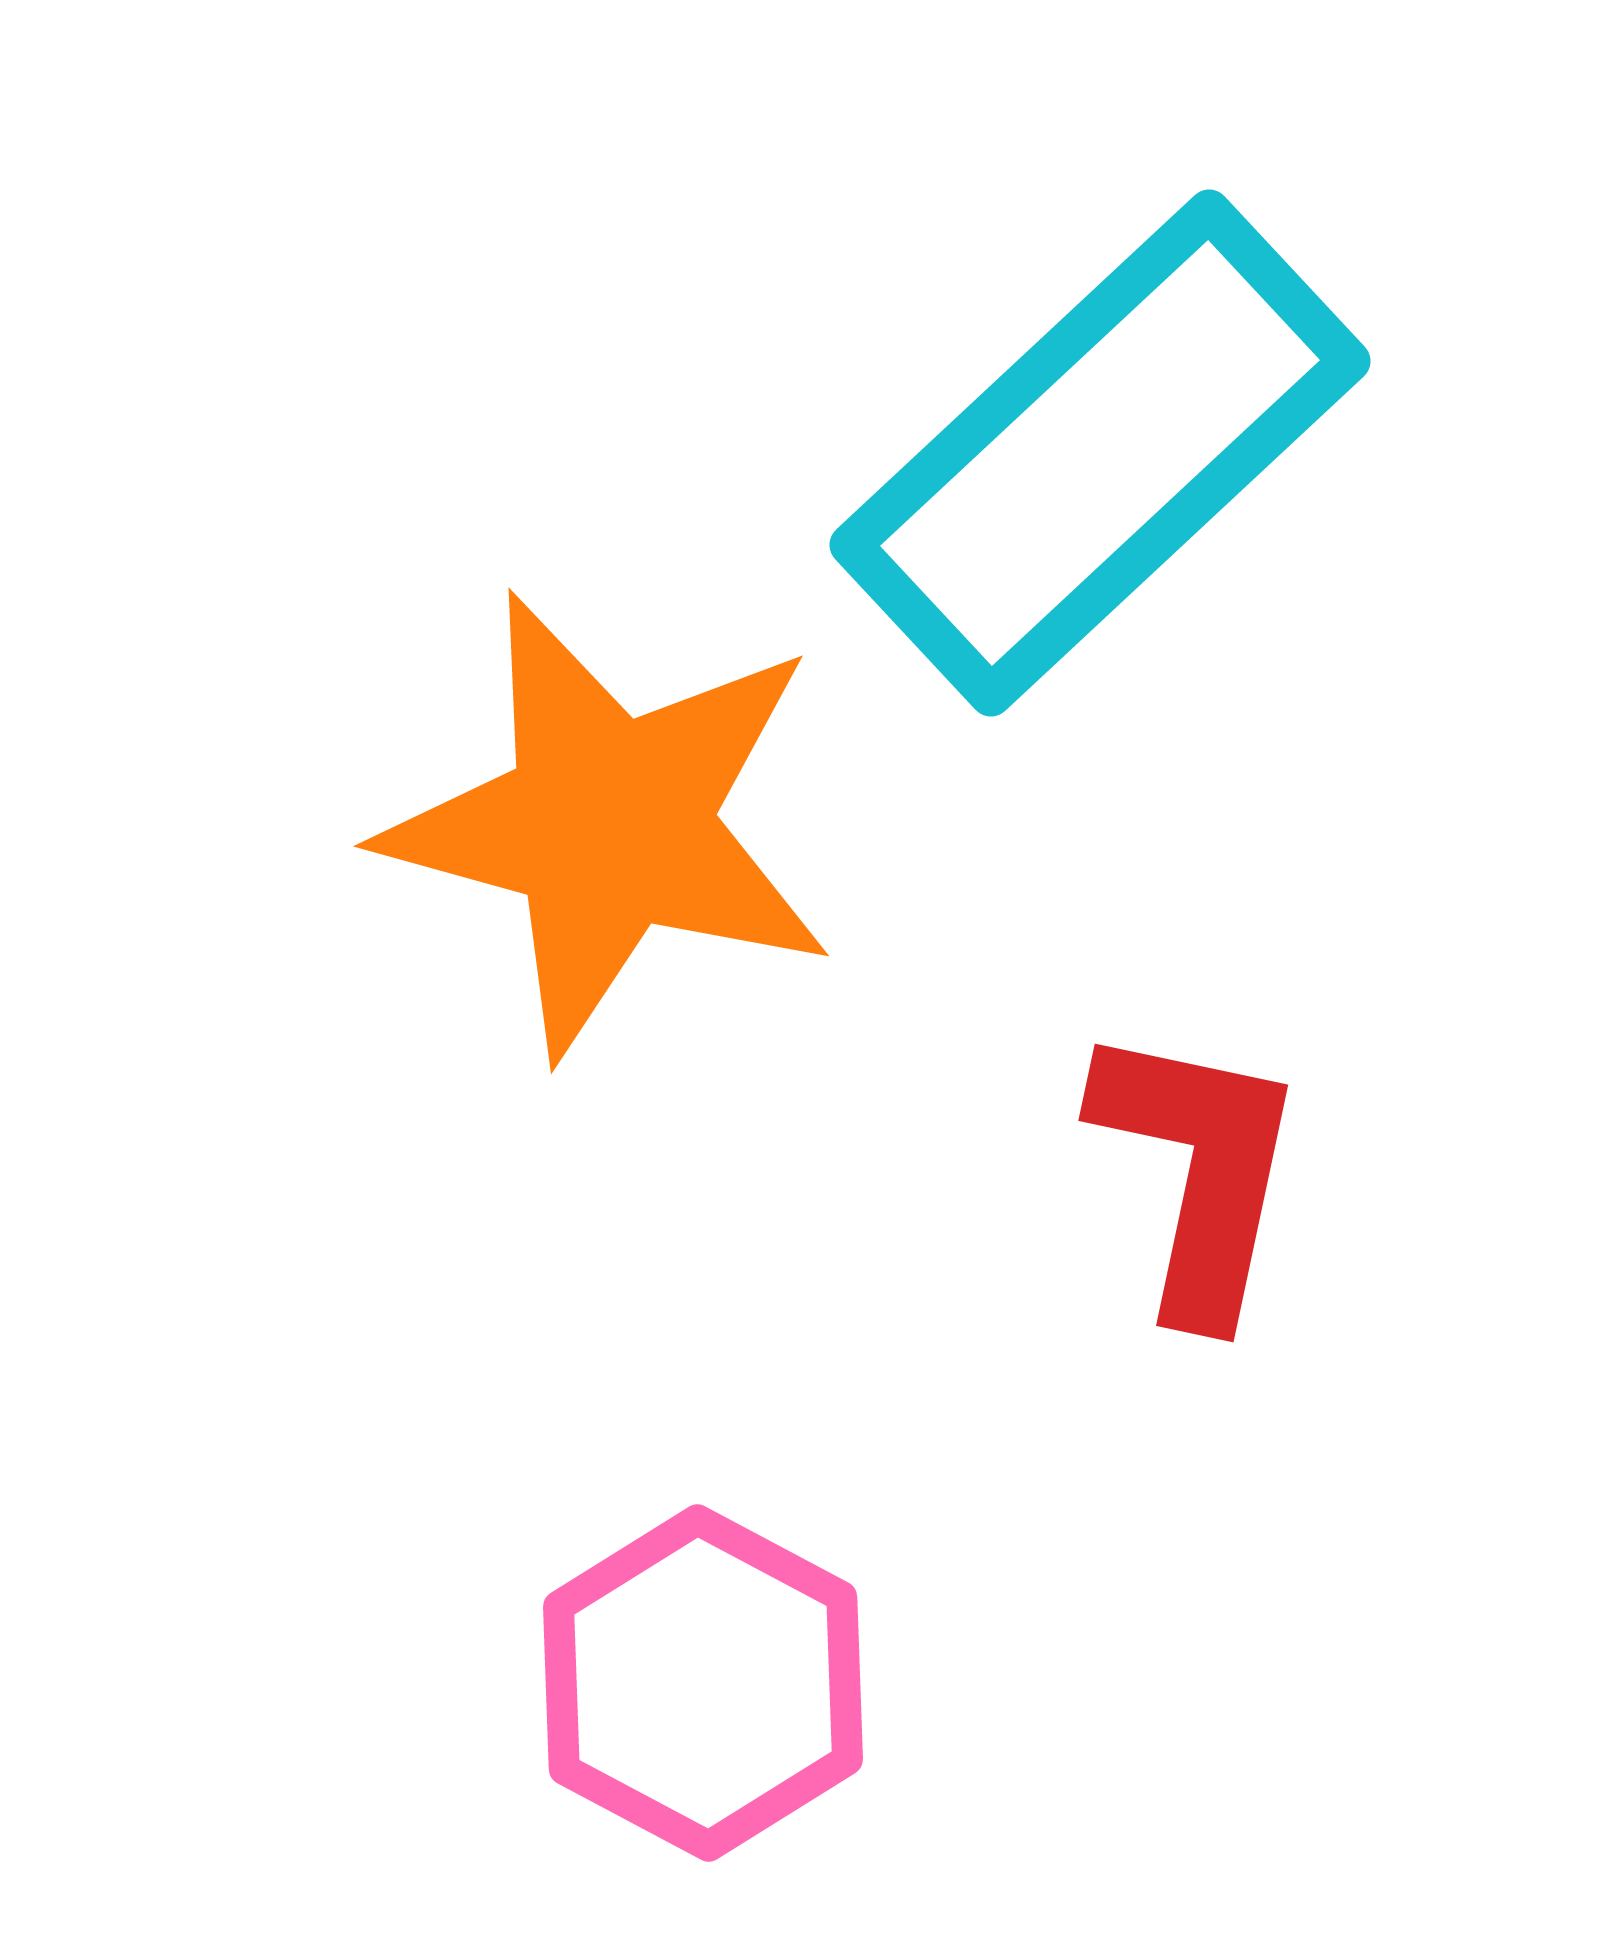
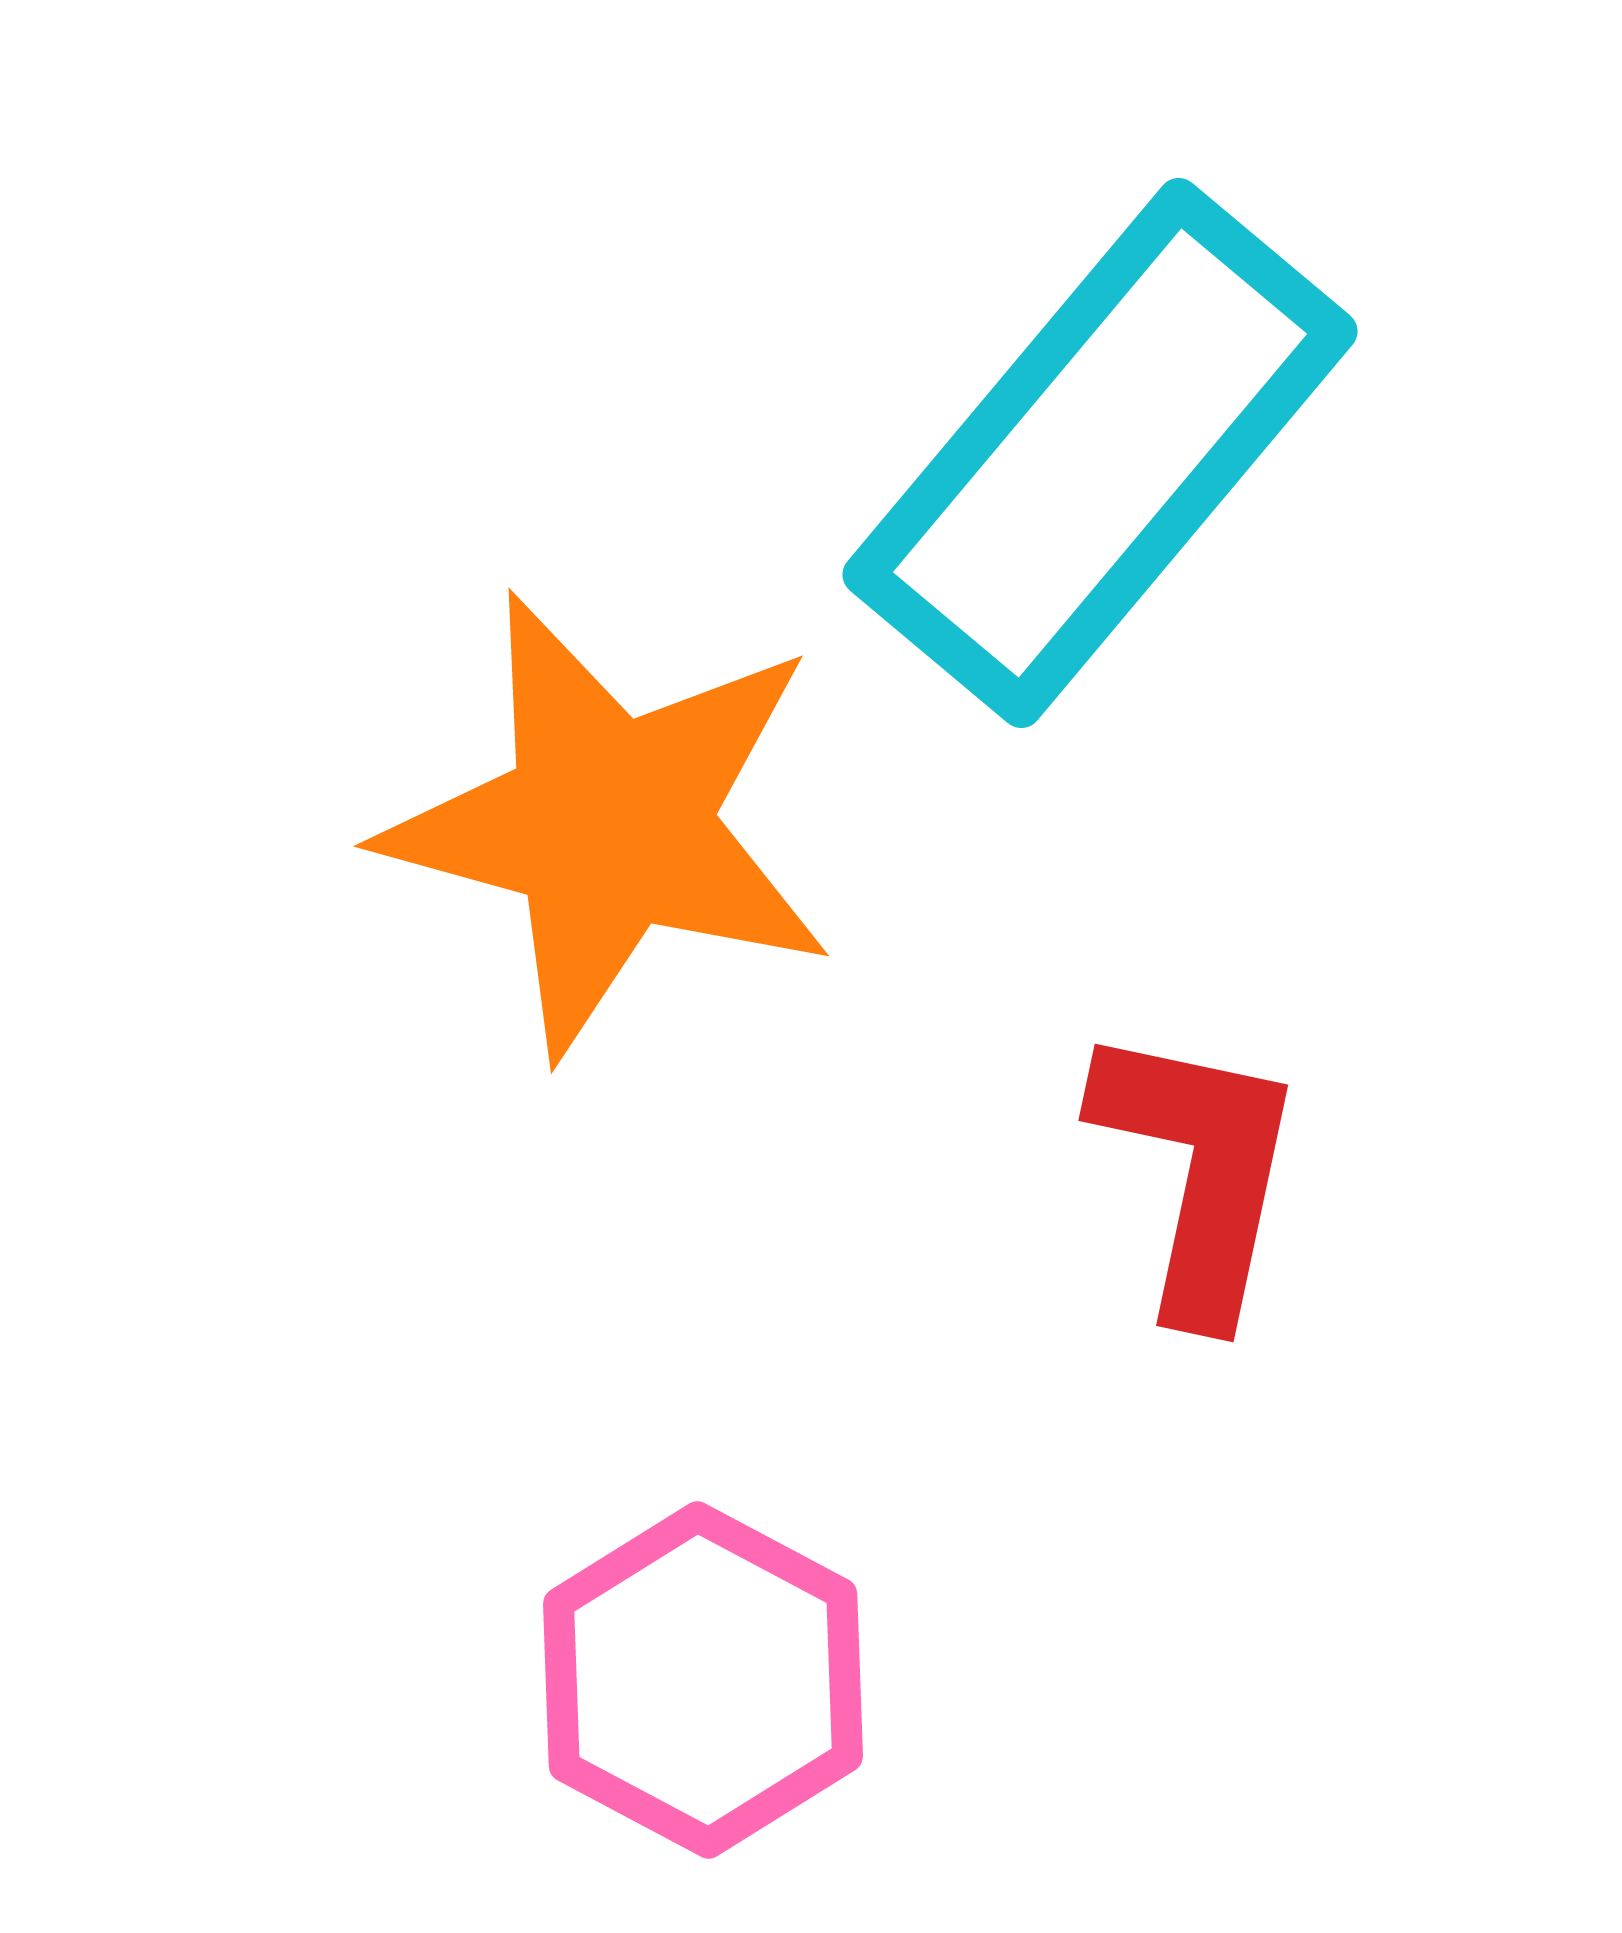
cyan rectangle: rotated 7 degrees counterclockwise
pink hexagon: moved 3 px up
